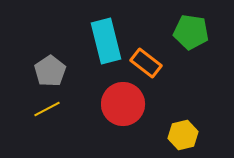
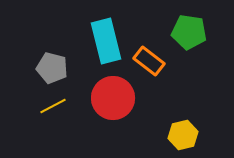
green pentagon: moved 2 px left
orange rectangle: moved 3 px right, 2 px up
gray pentagon: moved 2 px right, 3 px up; rotated 24 degrees counterclockwise
red circle: moved 10 px left, 6 px up
yellow line: moved 6 px right, 3 px up
